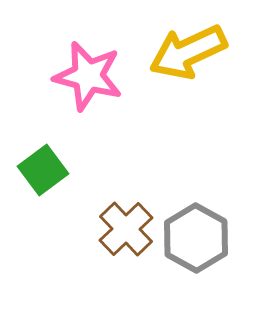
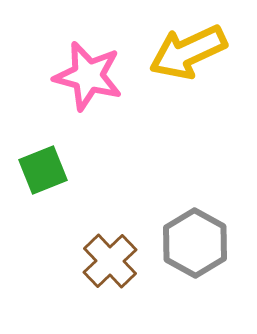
green square: rotated 15 degrees clockwise
brown cross: moved 16 px left, 32 px down
gray hexagon: moved 1 px left, 5 px down
